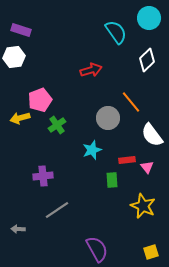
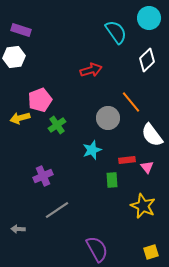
purple cross: rotated 18 degrees counterclockwise
